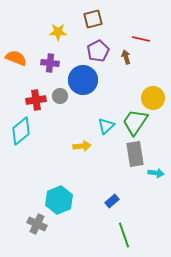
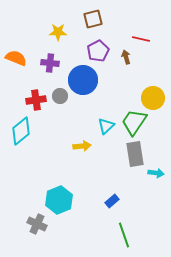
green trapezoid: moved 1 px left
